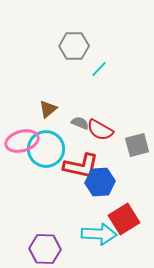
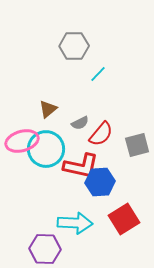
cyan line: moved 1 px left, 5 px down
gray semicircle: rotated 132 degrees clockwise
red semicircle: moved 1 px right, 4 px down; rotated 80 degrees counterclockwise
cyan arrow: moved 24 px left, 11 px up
